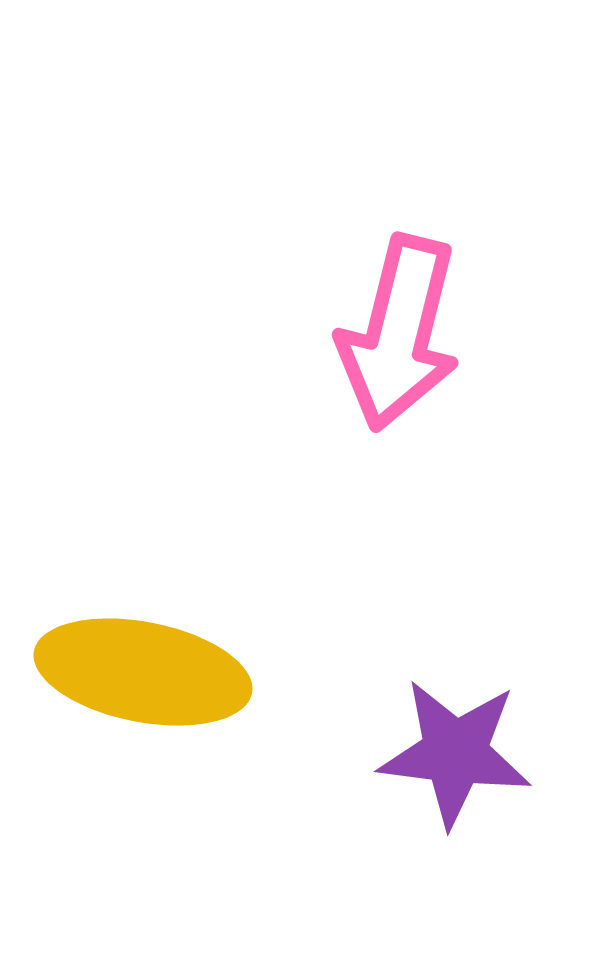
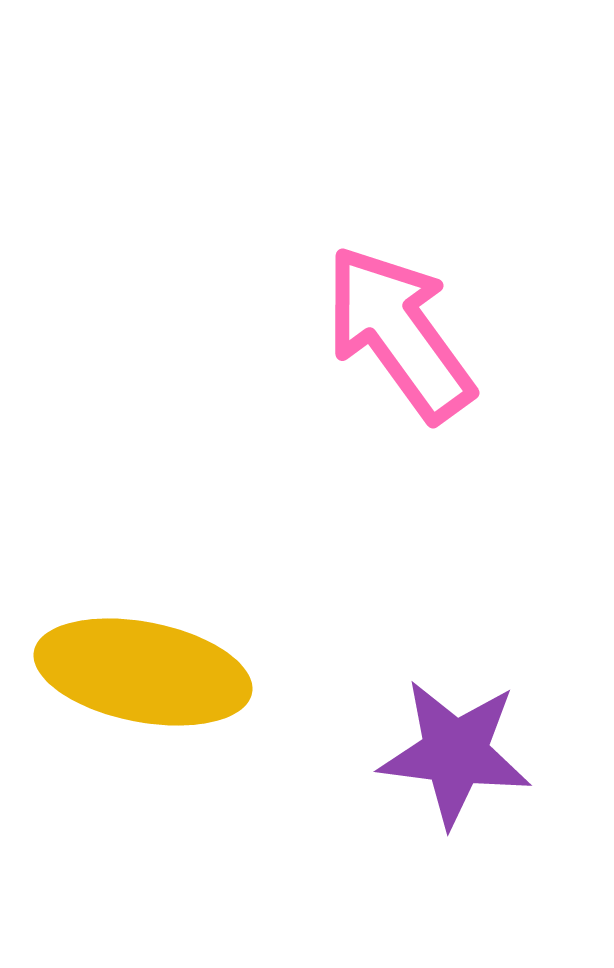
pink arrow: rotated 130 degrees clockwise
